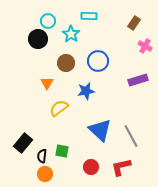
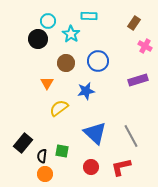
blue triangle: moved 5 px left, 3 px down
